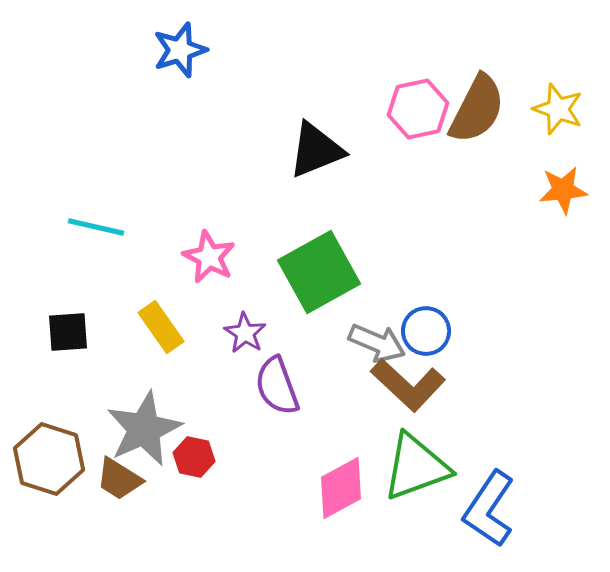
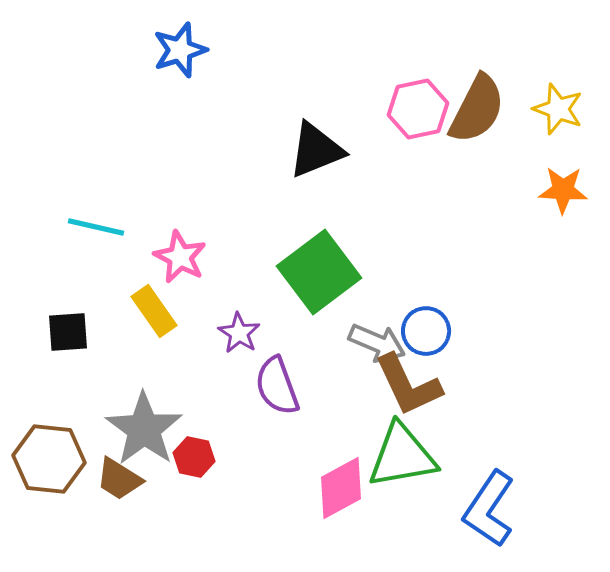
orange star: rotated 9 degrees clockwise
pink star: moved 29 px left
green square: rotated 8 degrees counterclockwise
yellow rectangle: moved 7 px left, 16 px up
purple star: moved 6 px left
brown L-shape: rotated 22 degrees clockwise
gray star: rotated 12 degrees counterclockwise
brown hexagon: rotated 12 degrees counterclockwise
green triangle: moved 14 px left, 11 px up; rotated 10 degrees clockwise
